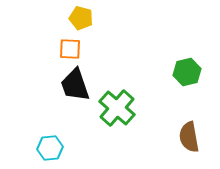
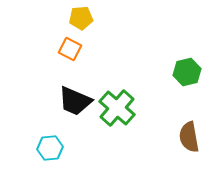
yellow pentagon: rotated 20 degrees counterclockwise
orange square: rotated 25 degrees clockwise
black trapezoid: moved 16 px down; rotated 48 degrees counterclockwise
